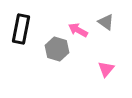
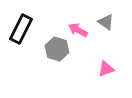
black rectangle: rotated 16 degrees clockwise
pink triangle: rotated 30 degrees clockwise
